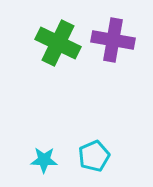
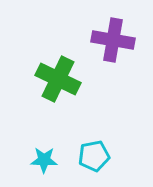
green cross: moved 36 px down
cyan pentagon: rotated 12 degrees clockwise
